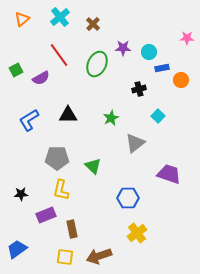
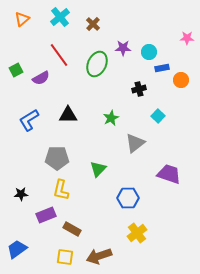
green triangle: moved 5 px right, 3 px down; rotated 30 degrees clockwise
brown rectangle: rotated 48 degrees counterclockwise
